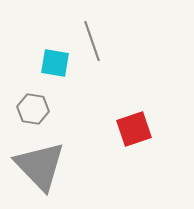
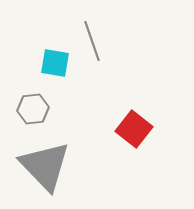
gray hexagon: rotated 16 degrees counterclockwise
red square: rotated 33 degrees counterclockwise
gray triangle: moved 5 px right
